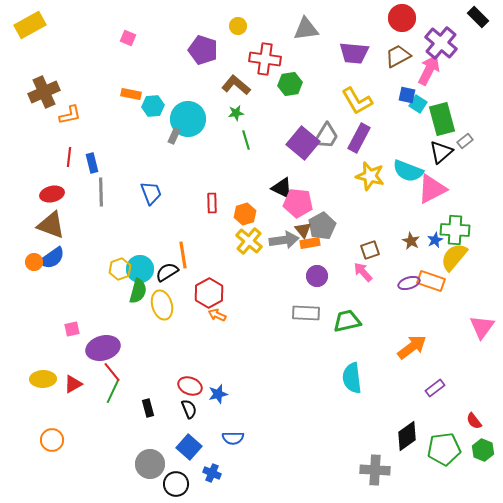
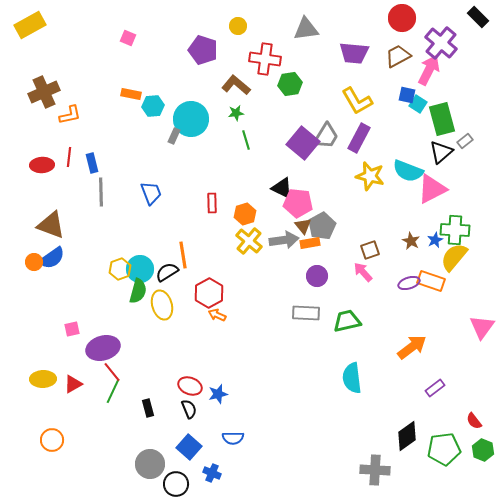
cyan circle at (188, 119): moved 3 px right
red ellipse at (52, 194): moved 10 px left, 29 px up; rotated 10 degrees clockwise
brown triangle at (303, 230): moved 4 px up
